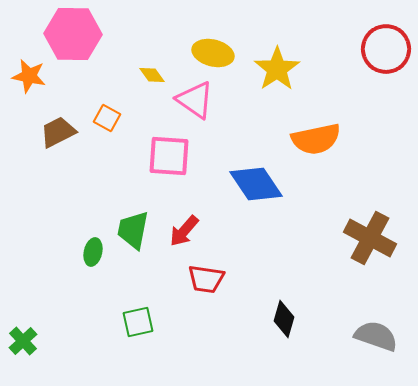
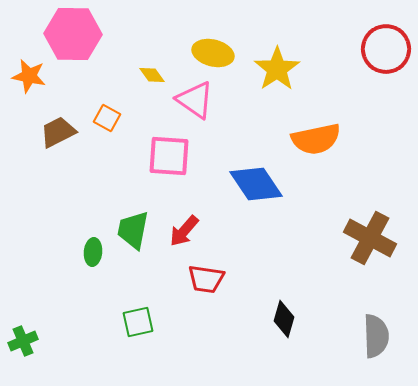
green ellipse: rotated 8 degrees counterclockwise
gray semicircle: rotated 69 degrees clockwise
green cross: rotated 20 degrees clockwise
